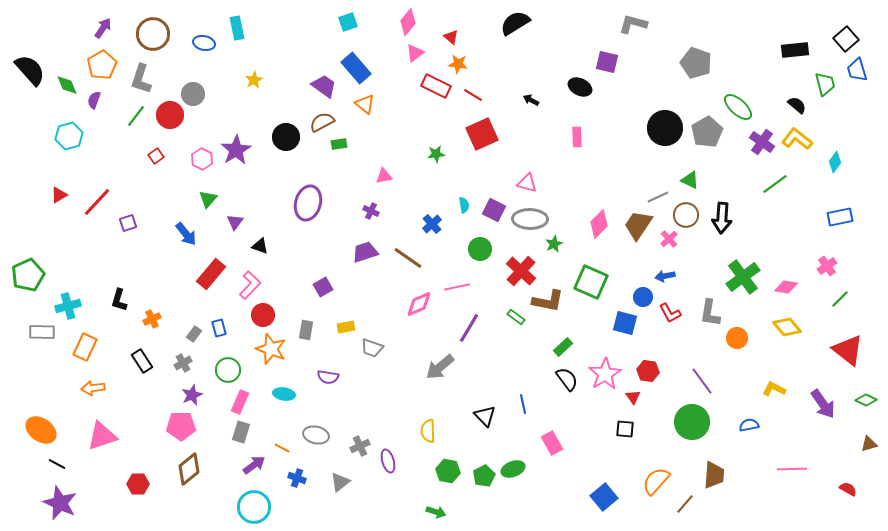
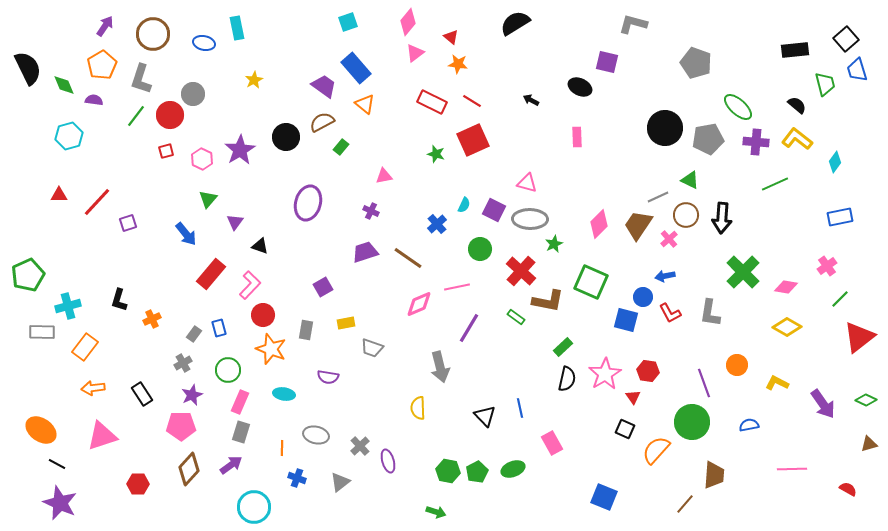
purple arrow at (103, 28): moved 2 px right, 2 px up
black semicircle at (30, 70): moved 2 px left, 2 px up; rotated 16 degrees clockwise
green diamond at (67, 85): moved 3 px left
red rectangle at (436, 86): moved 4 px left, 16 px down
red line at (473, 95): moved 1 px left, 6 px down
purple semicircle at (94, 100): rotated 78 degrees clockwise
gray pentagon at (707, 132): moved 1 px right, 7 px down; rotated 20 degrees clockwise
red square at (482, 134): moved 9 px left, 6 px down
purple cross at (762, 142): moved 6 px left; rotated 30 degrees counterclockwise
green rectangle at (339, 144): moved 2 px right, 3 px down; rotated 42 degrees counterclockwise
purple star at (236, 150): moved 4 px right
green star at (436, 154): rotated 24 degrees clockwise
red square at (156, 156): moved 10 px right, 5 px up; rotated 21 degrees clockwise
green line at (775, 184): rotated 12 degrees clockwise
red triangle at (59, 195): rotated 30 degrees clockwise
cyan semicircle at (464, 205): rotated 35 degrees clockwise
blue cross at (432, 224): moved 5 px right
green cross at (743, 277): moved 5 px up; rotated 8 degrees counterclockwise
blue square at (625, 323): moved 1 px right, 3 px up
yellow rectangle at (346, 327): moved 4 px up
yellow diamond at (787, 327): rotated 20 degrees counterclockwise
orange circle at (737, 338): moved 27 px down
orange rectangle at (85, 347): rotated 12 degrees clockwise
red triangle at (848, 350): moved 11 px right, 13 px up; rotated 44 degrees clockwise
black rectangle at (142, 361): moved 33 px down
gray arrow at (440, 367): rotated 64 degrees counterclockwise
black semicircle at (567, 379): rotated 50 degrees clockwise
purple line at (702, 381): moved 2 px right, 2 px down; rotated 16 degrees clockwise
yellow L-shape at (774, 389): moved 3 px right, 6 px up
blue line at (523, 404): moved 3 px left, 4 px down
black square at (625, 429): rotated 18 degrees clockwise
yellow semicircle at (428, 431): moved 10 px left, 23 px up
gray cross at (360, 446): rotated 18 degrees counterclockwise
orange line at (282, 448): rotated 63 degrees clockwise
purple arrow at (254, 465): moved 23 px left
brown diamond at (189, 469): rotated 8 degrees counterclockwise
green pentagon at (484, 476): moved 7 px left, 4 px up
orange semicircle at (656, 481): moved 31 px up
blue square at (604, 497): rotated 28 degrees counterclockwise
